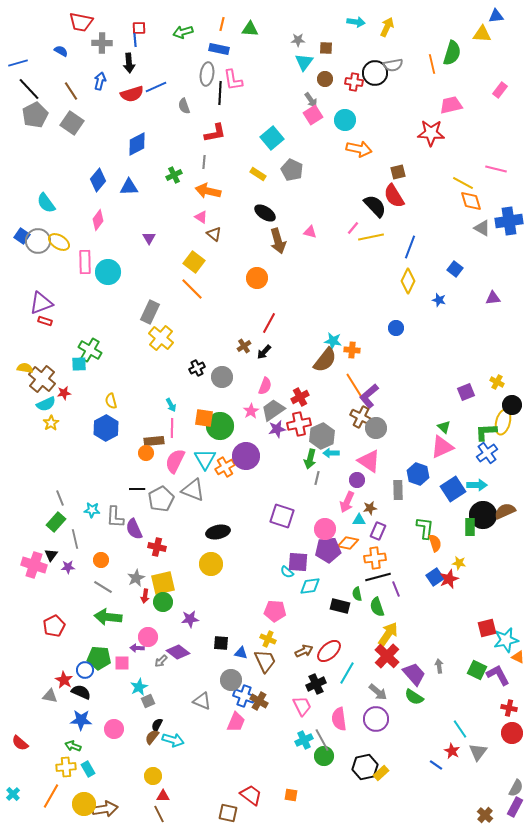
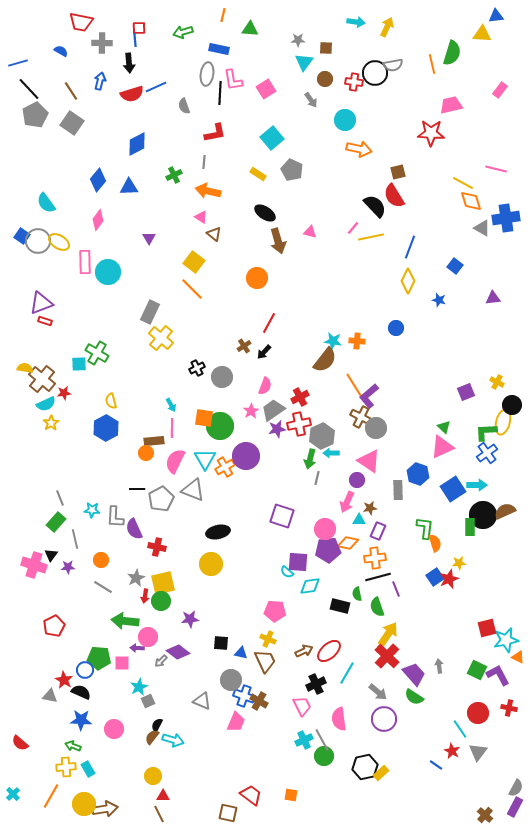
orange line at (222, 24): moved 1 px right, 9 px up
pink square at (313, 115): moved 47 px left, 26 px up
blue cross at (509, 221): moved 3 px left, 3 px up
blue square at (455, 269): moved 3 px up
green cross at (90, 350): moved 7 px right, 3 px down
orange cross at (352, 350): moved 5 px right, 9 px up
yellow star at (459, 563): rotated 16 degrees counterclockwise
green circle at (163, 602): moved 2 px left, 1 px up
green arrow at (108, 617): moved 17 px right, 4 px down
purple circle at (376, 719): moved 8 px right
red circle at (512, 733): moved 34 px left, 20 px up
